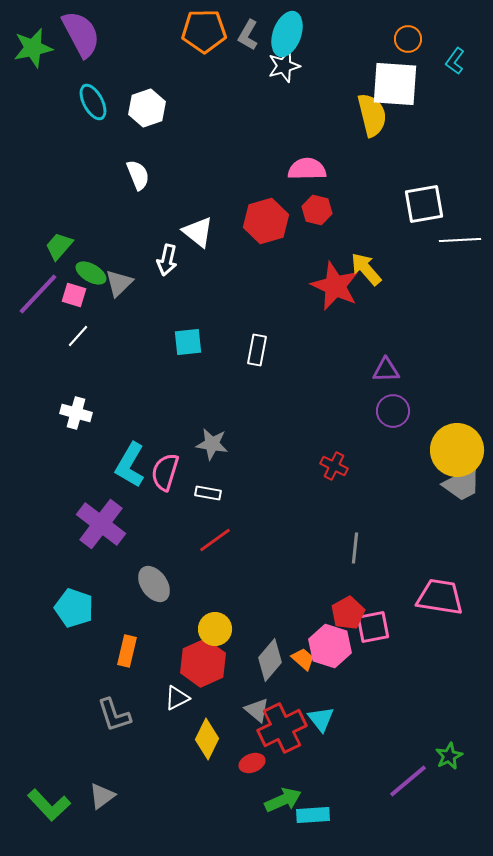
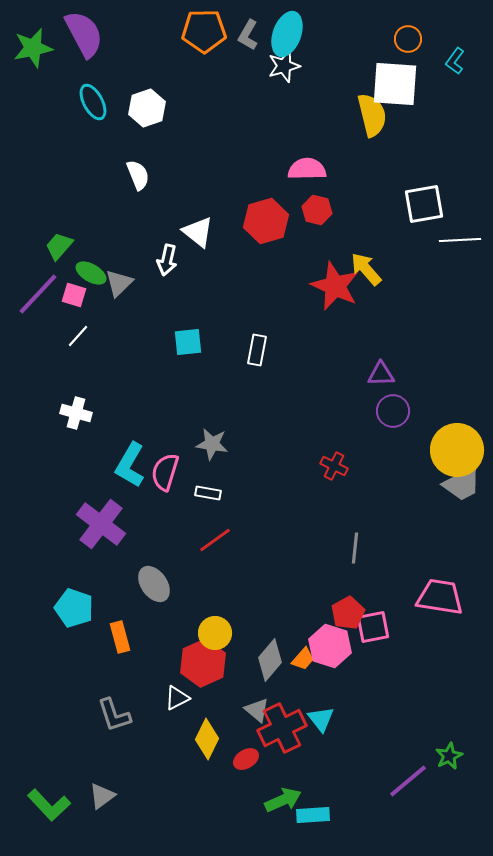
purple semicircle at (81, 34): moved 3 px right
purple triangle at (386, 370): moved 5 px left, 4 px down
yellow circle at (215, 629): moved 4 px down
orange rectangle at (127, 651): moved 7 px left, 14 px up; rotated 28 degrees counterclockwise
orange trapezoid at (303, 659): rotated 90 degrees clockwise
red ellipse at (252, 763): moved 6 px left, 4 px up; rotated 10 degrees counterclockwise
